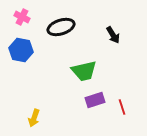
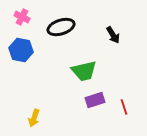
red line: moved 2 px right
